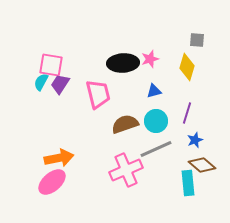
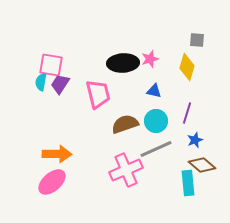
cyan semicircle: rotated 18 degrees counterclockwise
blue triangle: rotated 28 degrees clockwise
orange arrow: moved 2 px left, 4 px up; rotated 12 degrees clockwise
